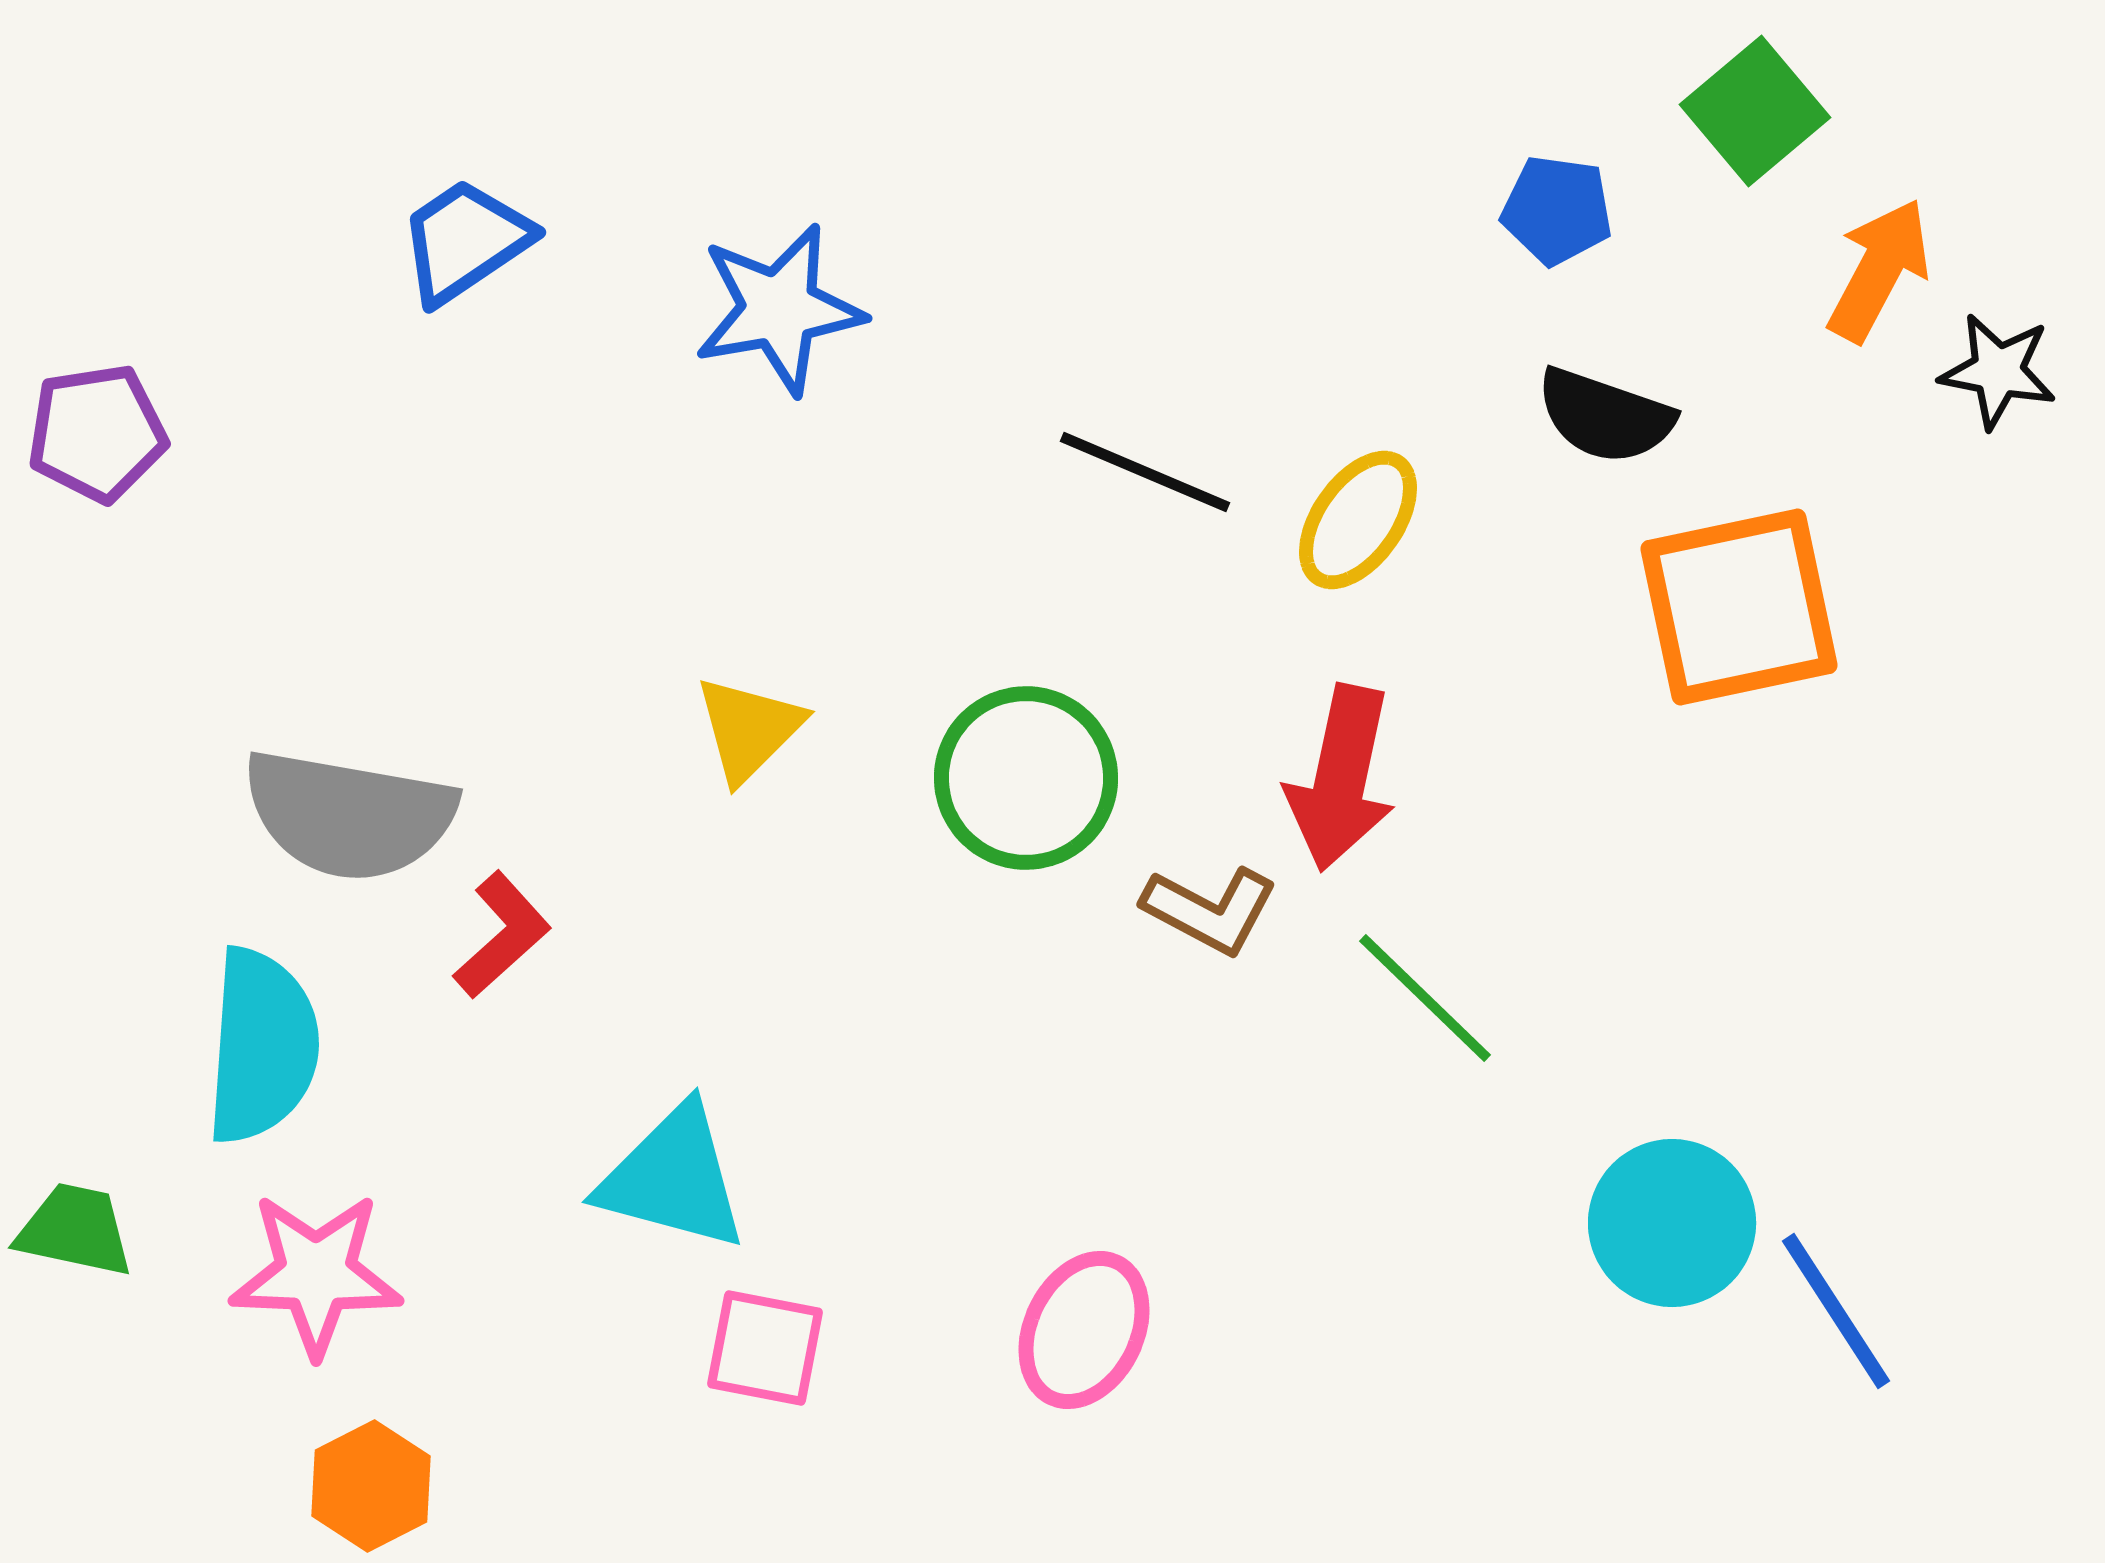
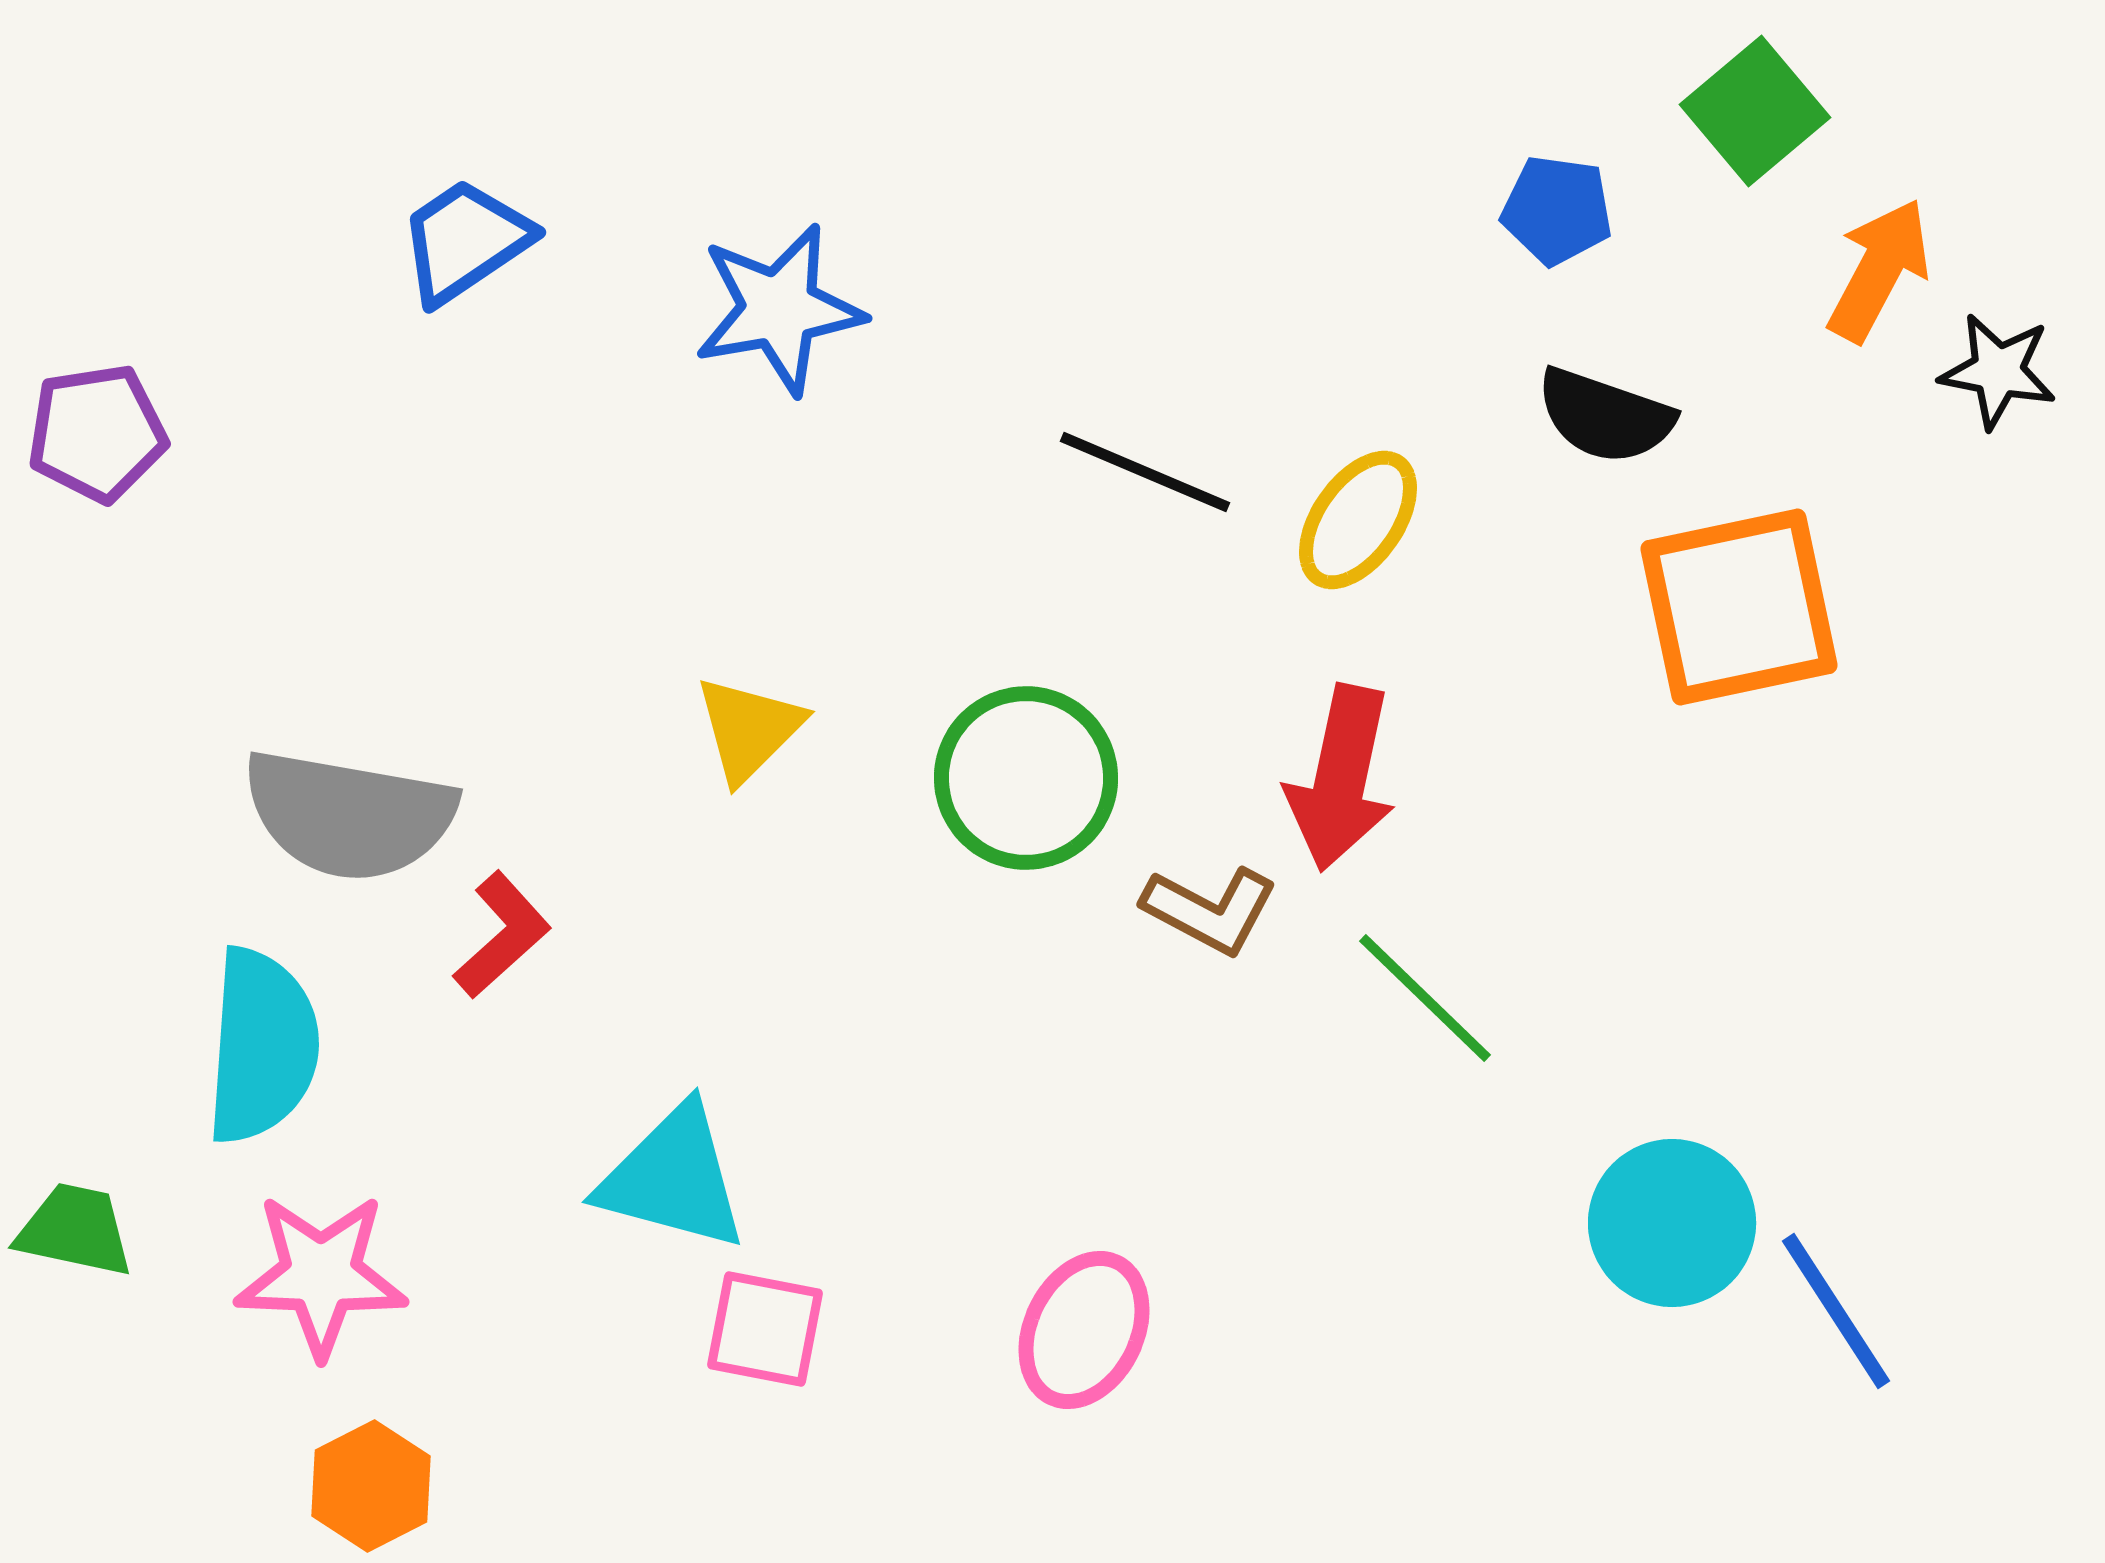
pink star: moved 5 px right, 1 px down
pink square: moved 19 px up
